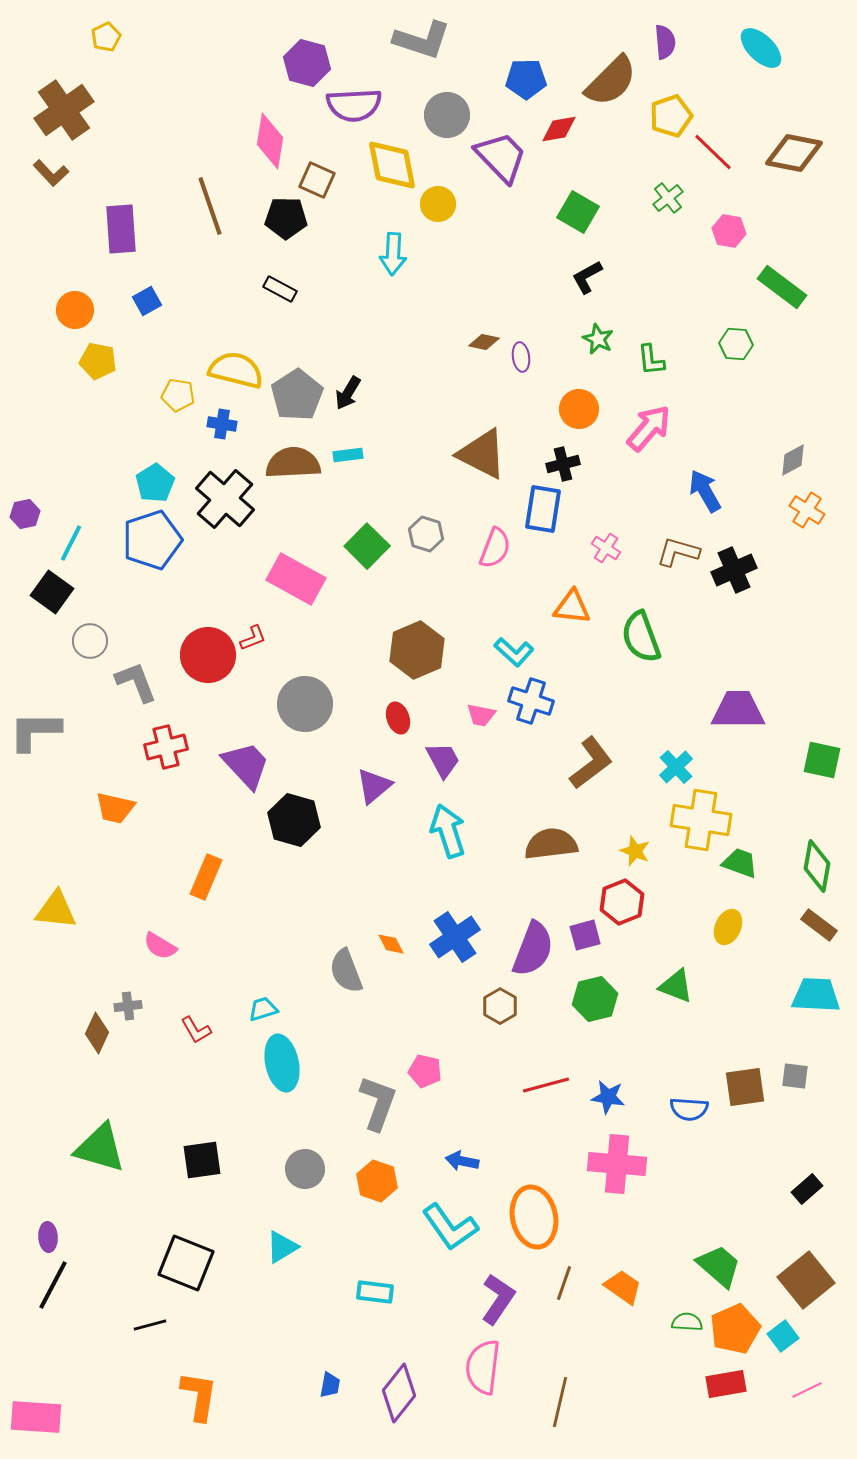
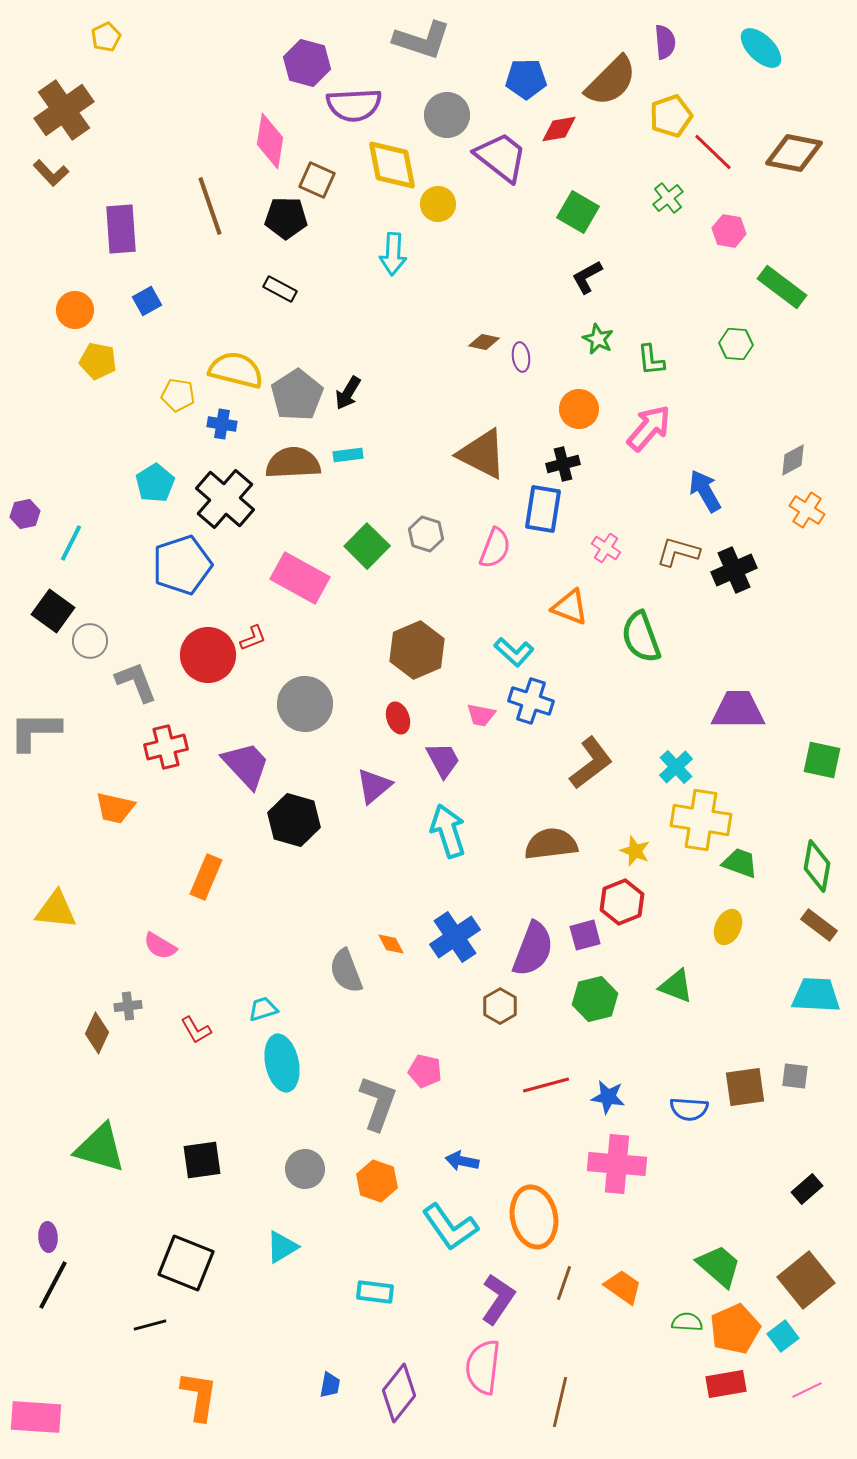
purple trapezoid at (501, 157): rotated 8 degrees counterclockwise
blue pentagon at (152, 540): moved 30 px right, 25 px down
pink rectangle at (296, 579): moved 4 px right, 1 px up
black square at (52, 592): moved 1 px right, 19 px down
orange triangle at (572, 607): moved 2 px left; rotated 15 degrees clockwise
